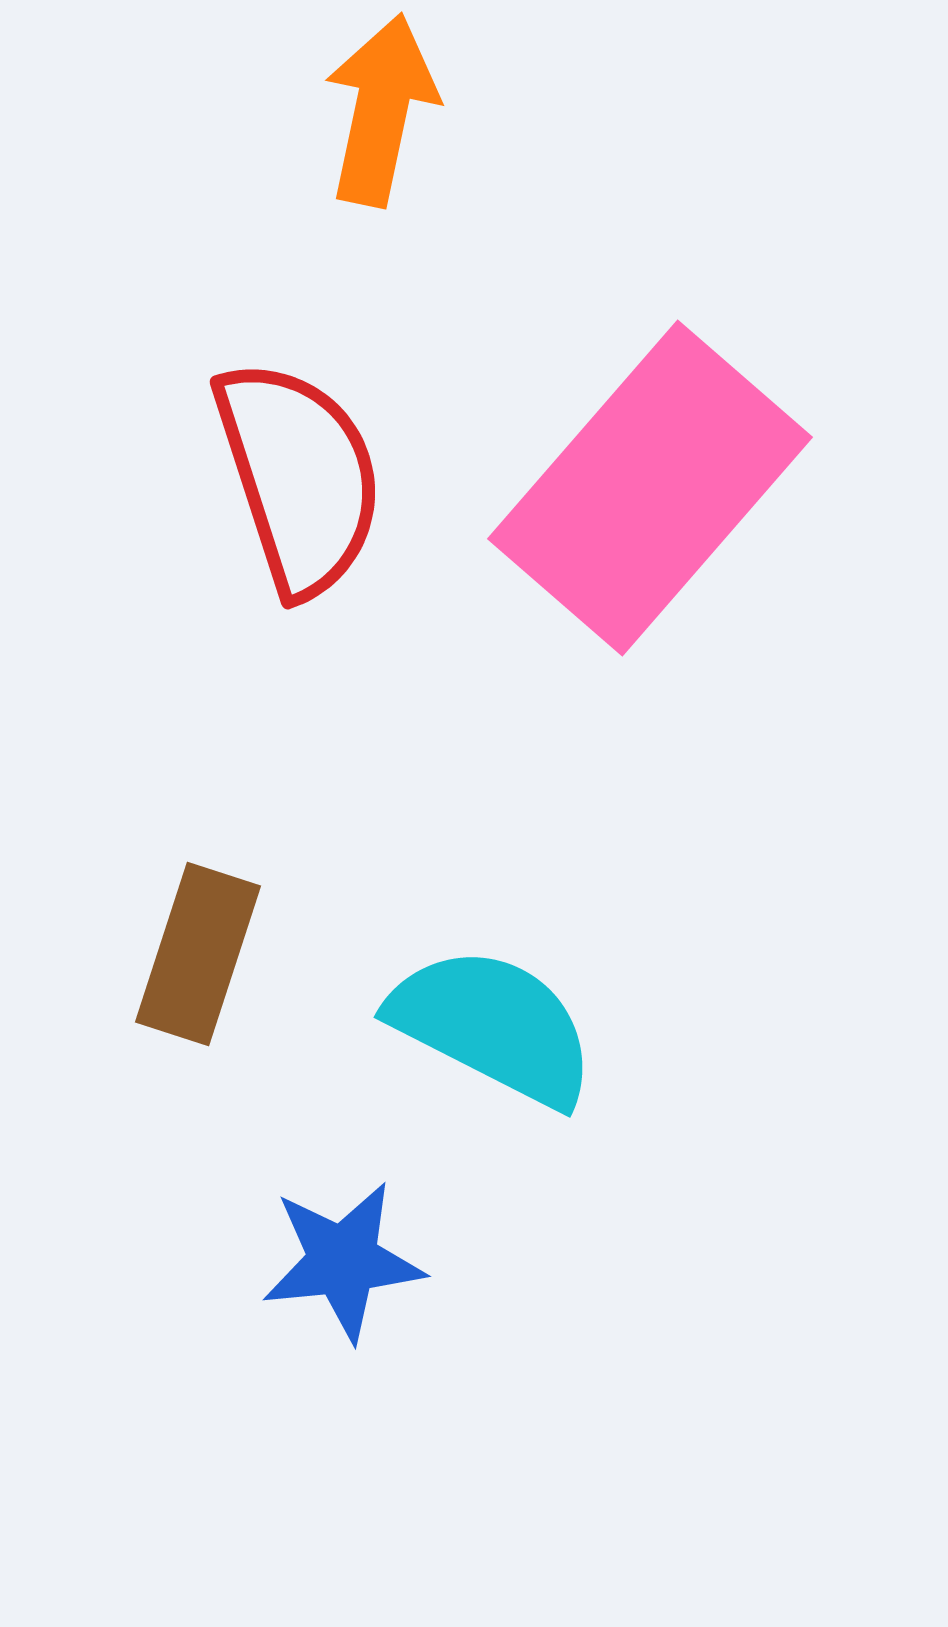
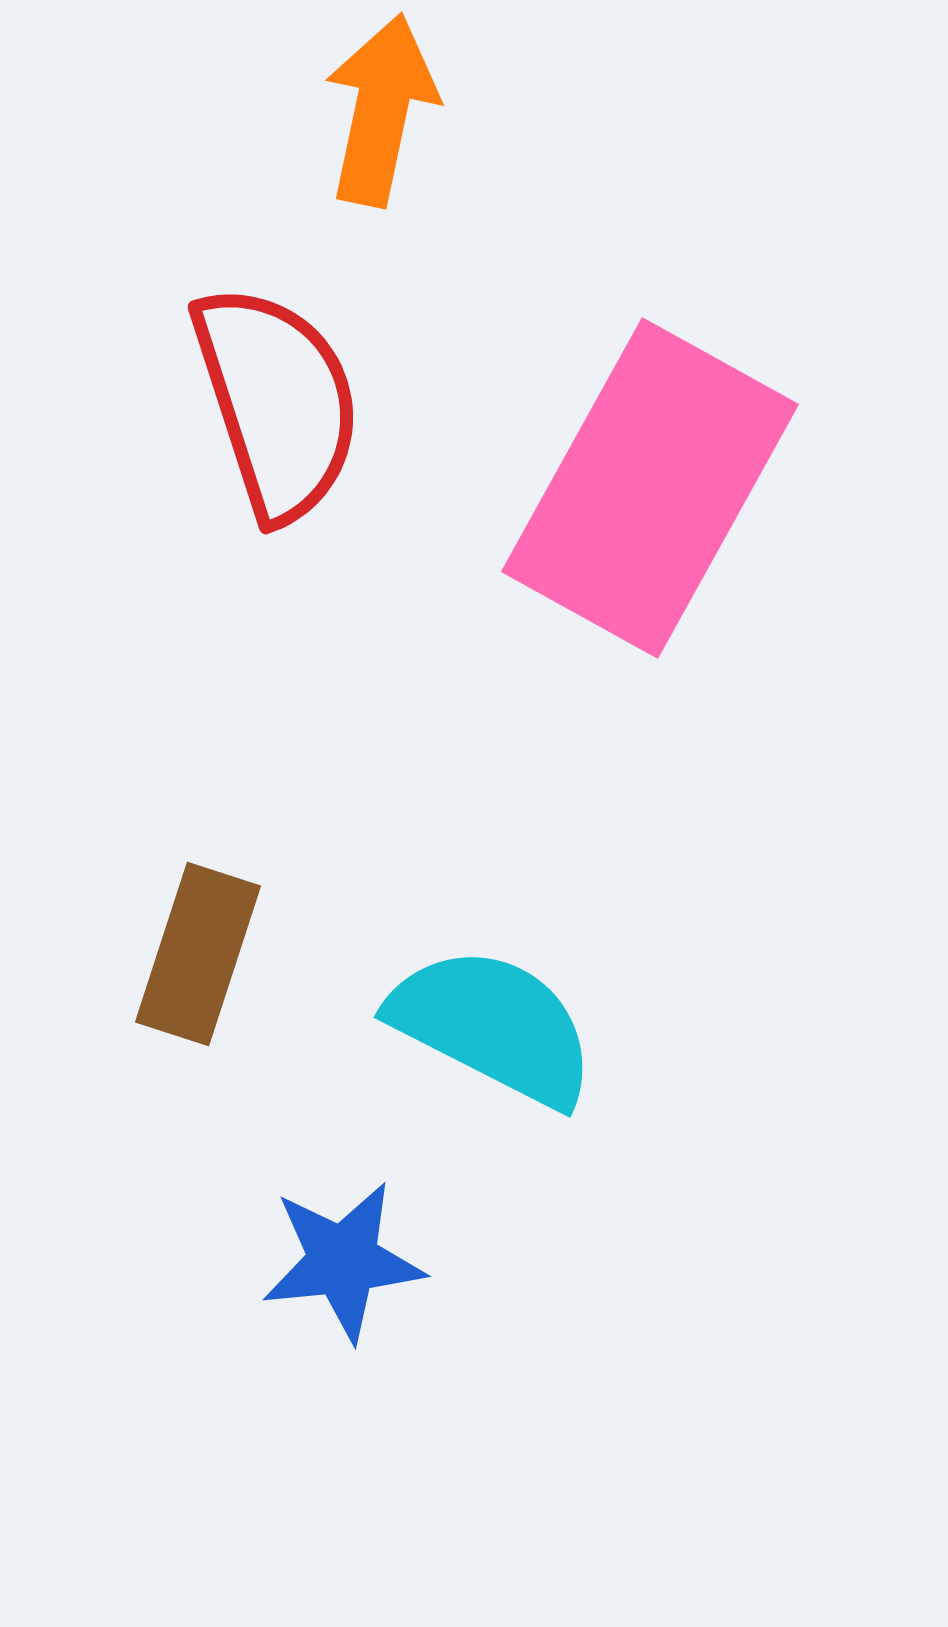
red semicircle: moved 22 px left, 75 px up
pink rectangle: rotated 12 degrees counterclockwise
